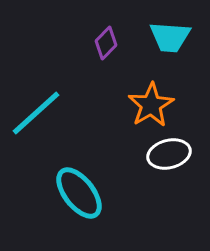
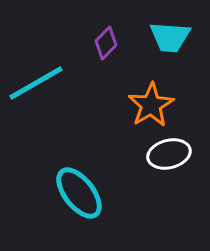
cyan line: moved 30 px up; rotated 12 degrees clockwise
